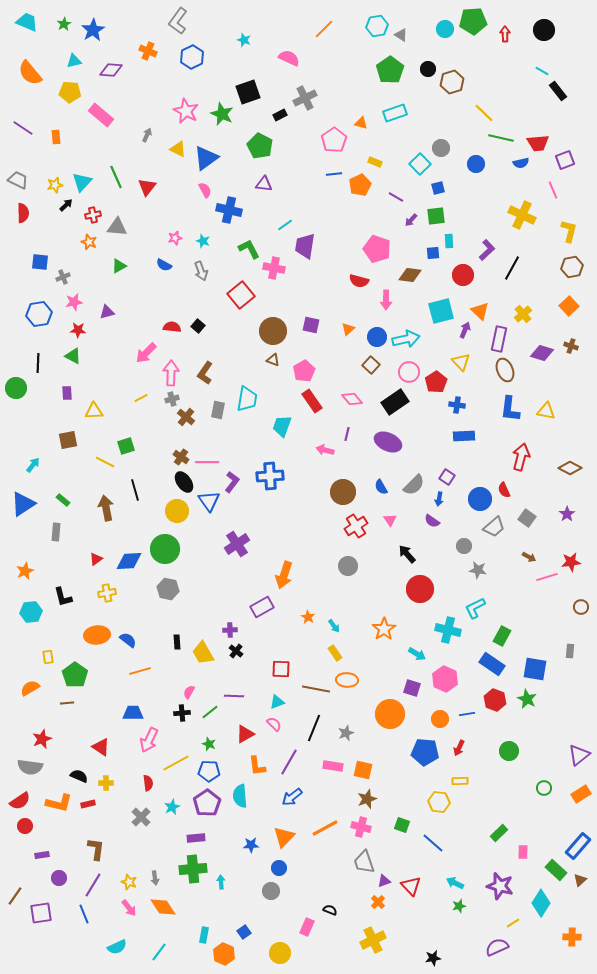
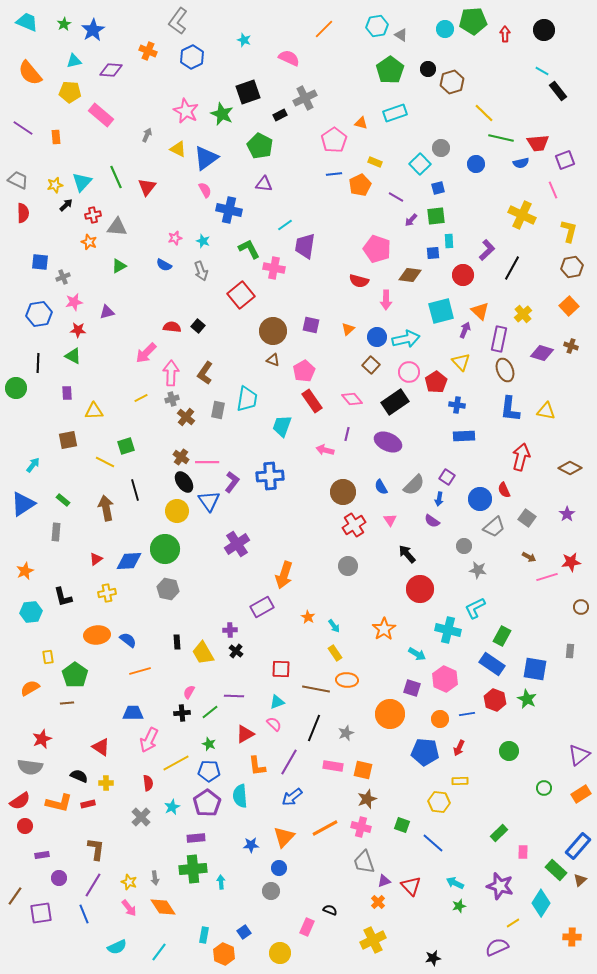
red cross at (356, 526): moved 2 px left, 1 px up
